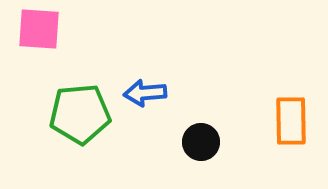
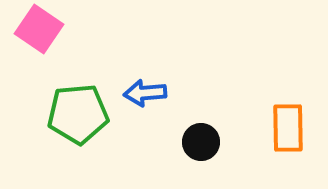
pink square: rotated 30 degrees clockwise
green pentagon: moved 2 px left
orange rectangle: moved 3 px left, 7 px down
